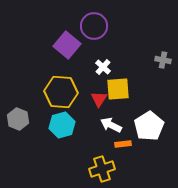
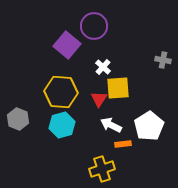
yellow square: moved 1 px up
